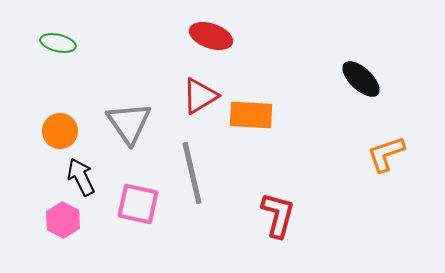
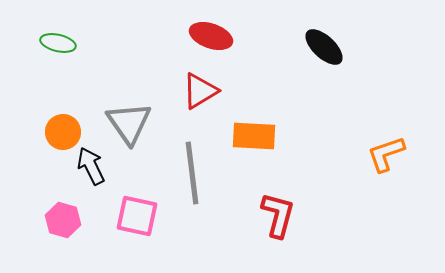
black ellipse: moved 37 px left, 32 px up
red triangle: moved 5 px up
orange rectangle: moved 3 px right, 21 px down
orange circle: moved 3 px right, 1 px down
gray line: rotated 6 degrees clockwise
black arrow: moved 10 px right, 11 px up
pink square: moved 1 px left, 12 px down
pink hexagon: rotated 12 degrees counterclockwise
